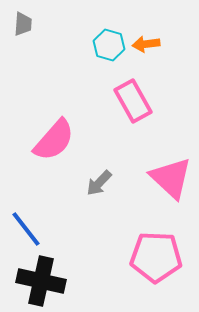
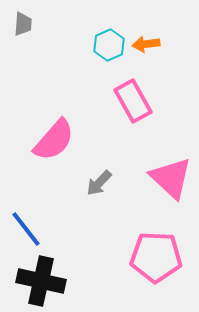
cyan hexagon: rotated 20 degrees clockwise
